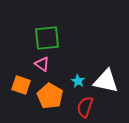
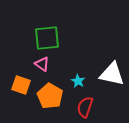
white triangle: moved 6 px right, 7 px up
